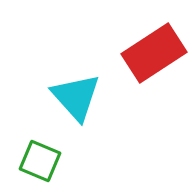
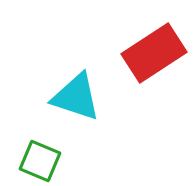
cyan triangle: rotated 30 degrees counterclockwise
